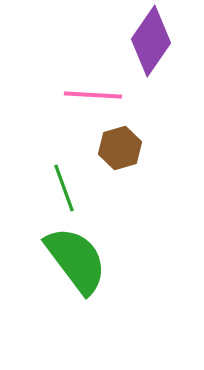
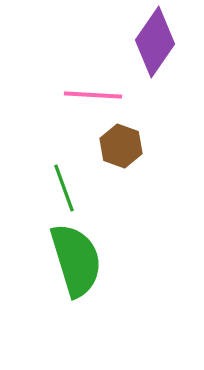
purple diamond: moved 4 px right, 1 px down
brown hexagon: moved 1 px right, 2 px up; rotated 24 degrees counterclockwise
green semicircle: rotated 20 degrees clockwise
